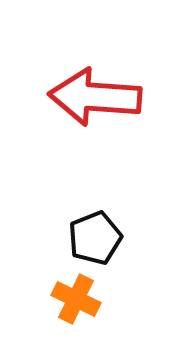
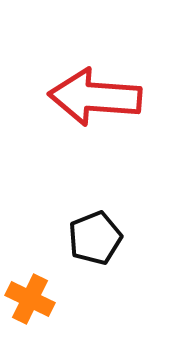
orange cross: moved 46 px left
